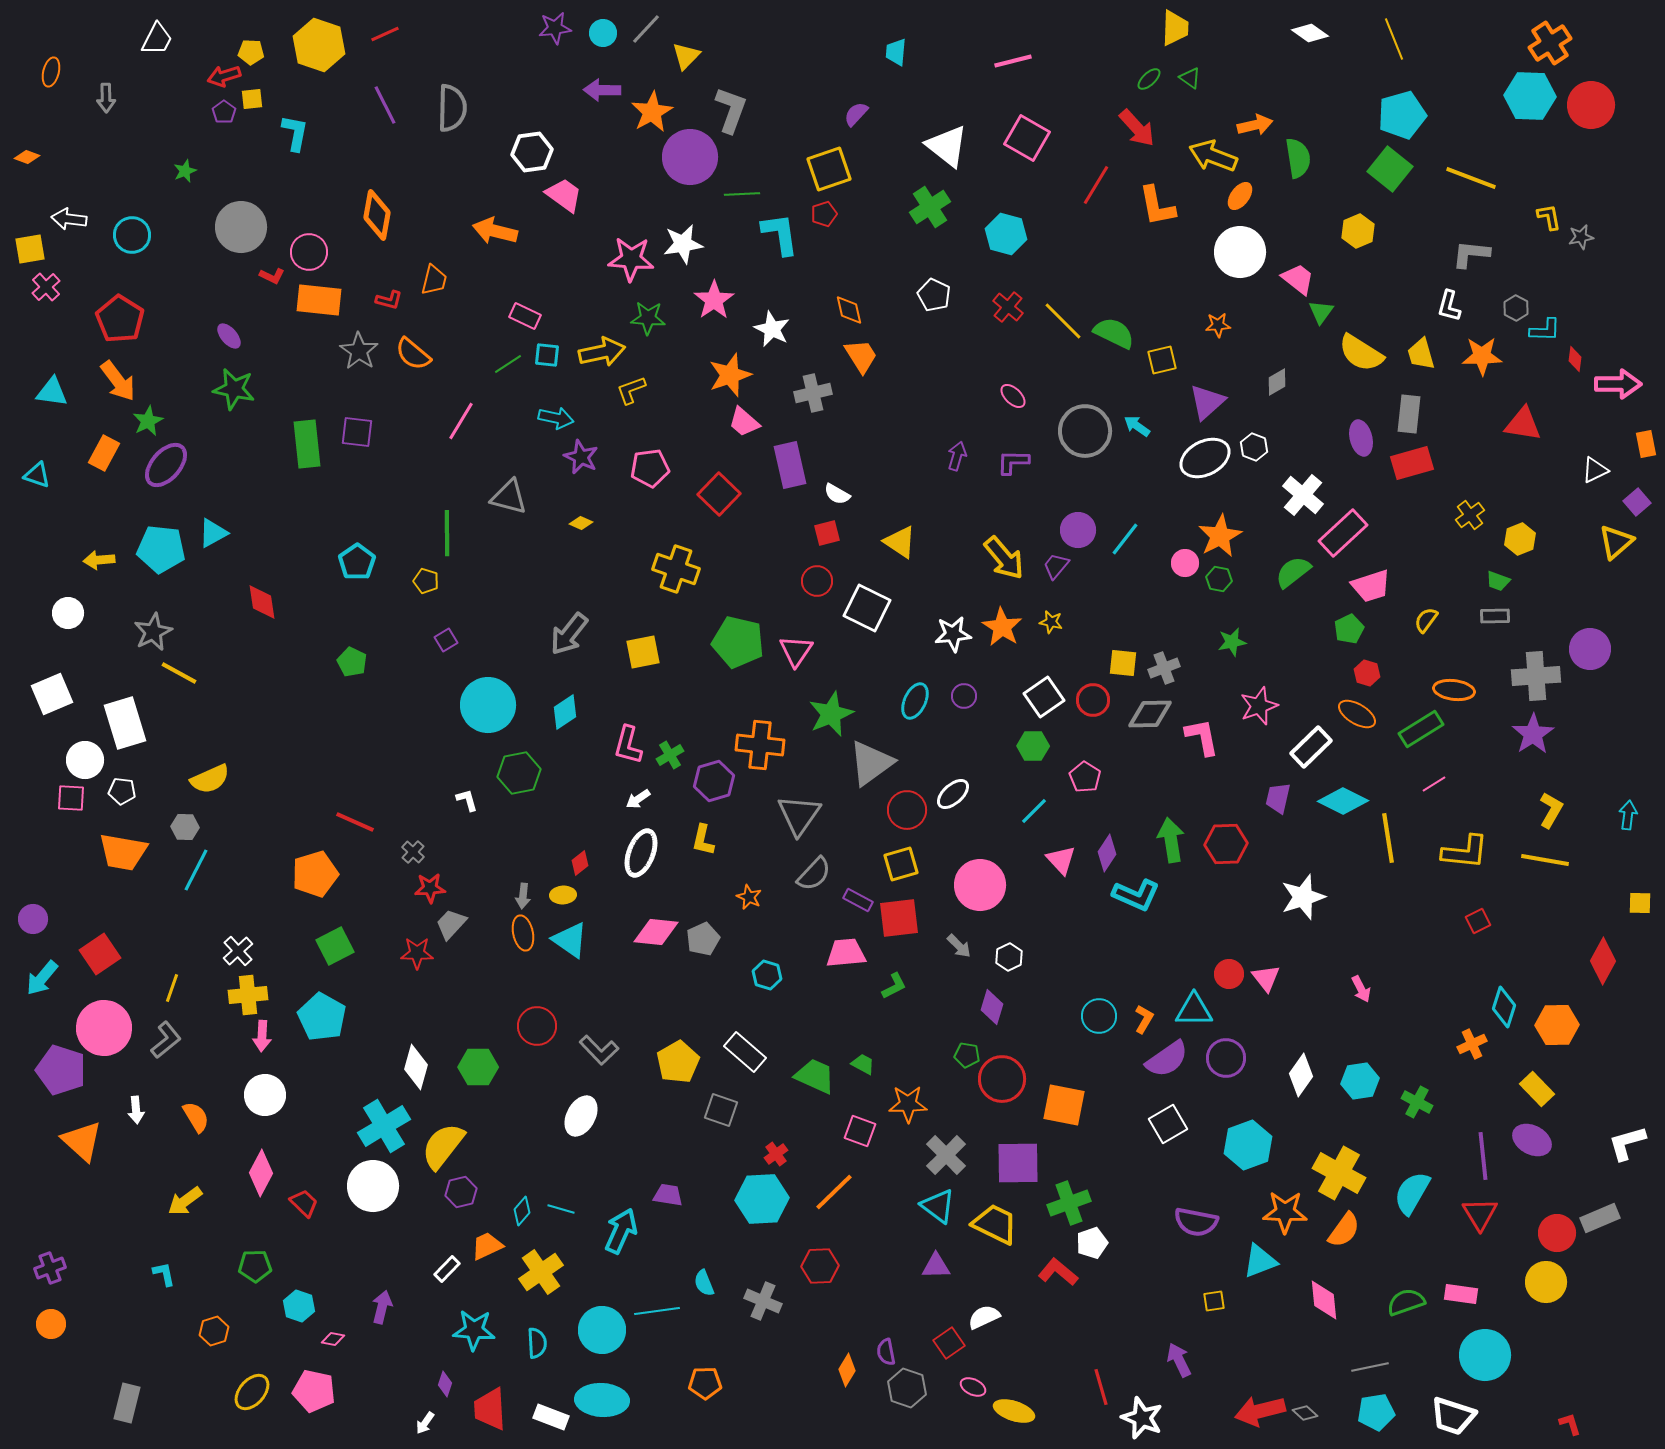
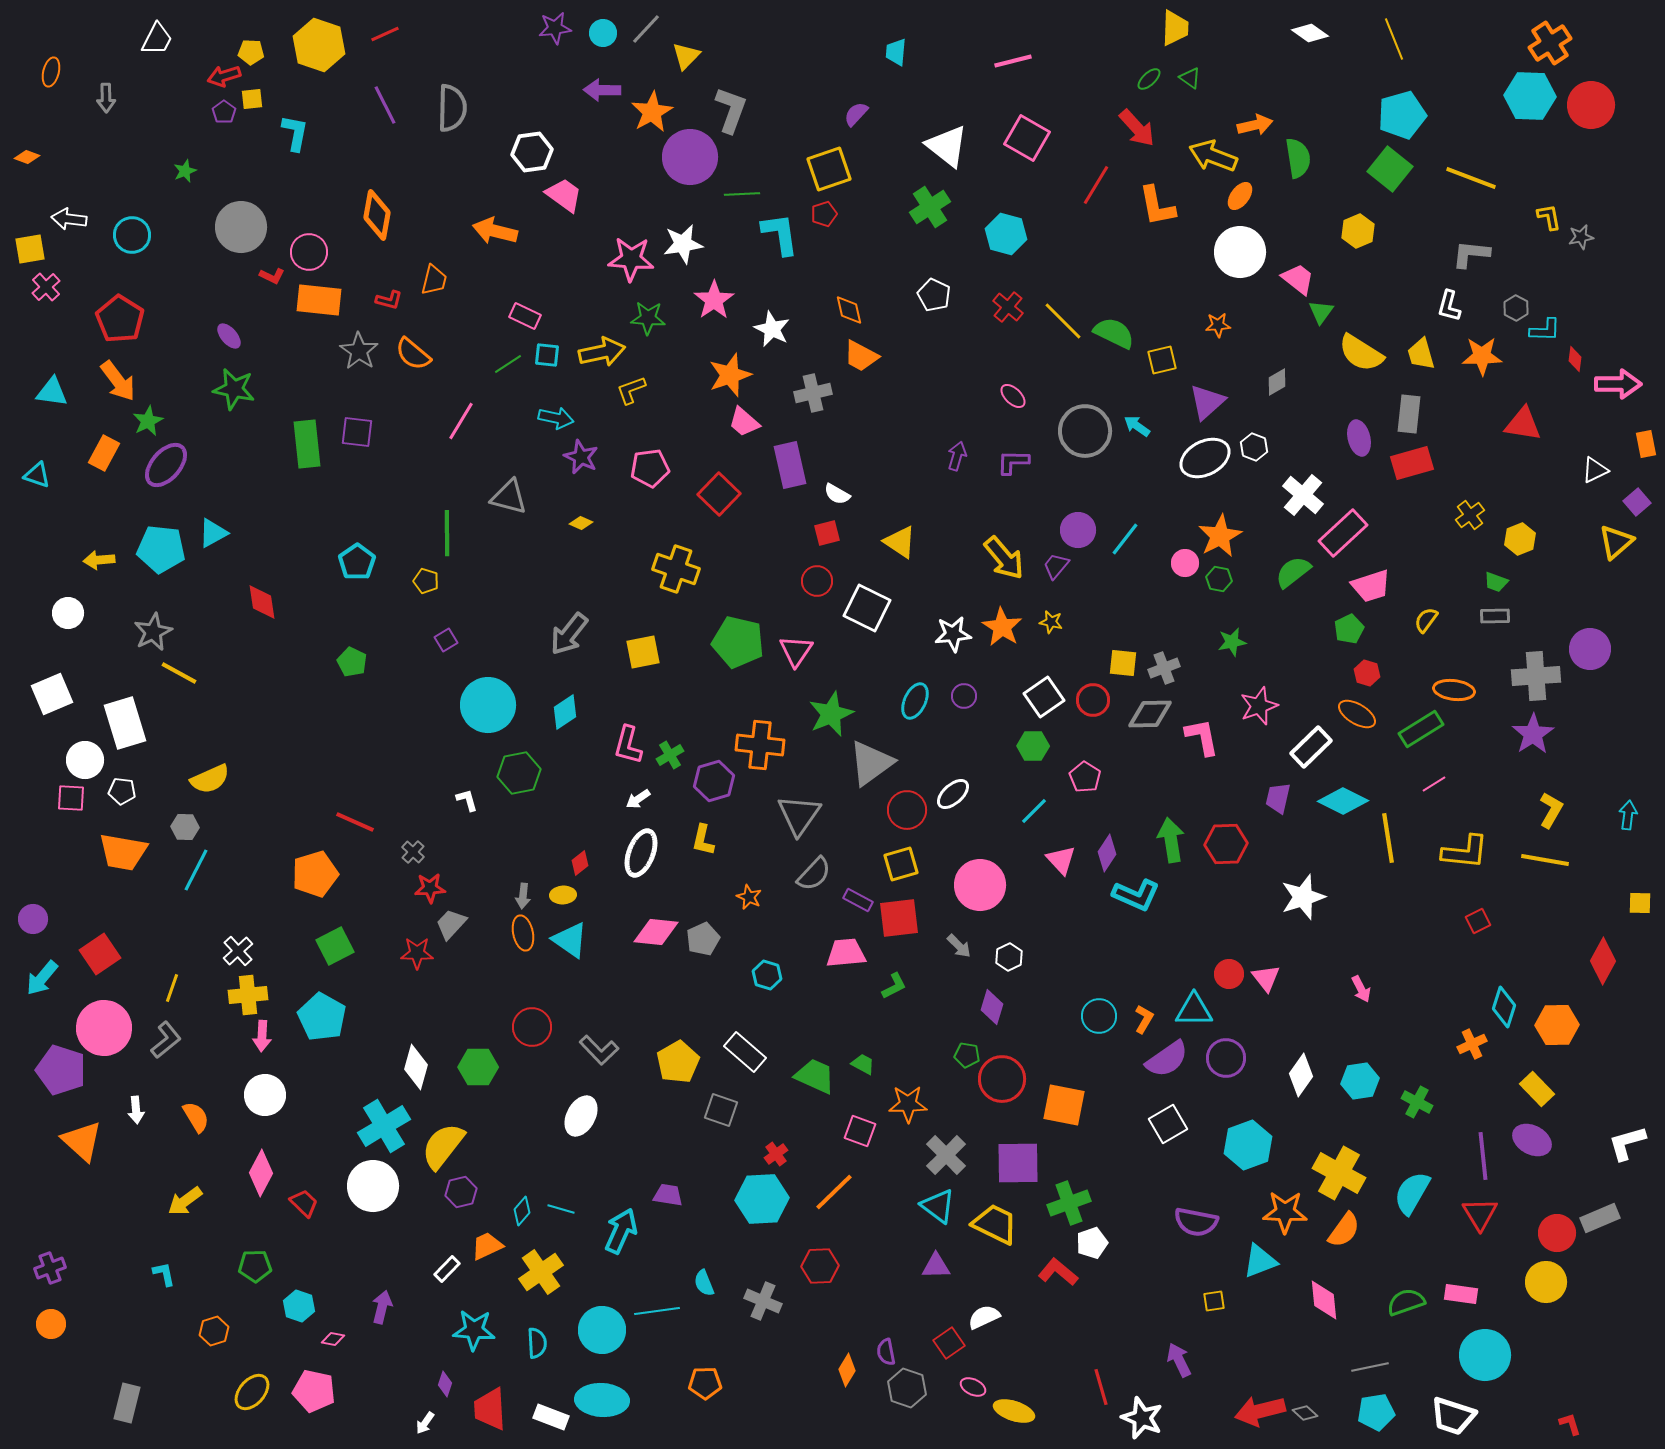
orange trapezoid at (861, 356): rotated 150 degrees clockwise
purple ellipse at (1361, 438): moved 2 px left
green trapezoid at (1498, 581): moved 2 px left, 1 px down
red circle at (537, 1026): moved 5 px left, 1 px down
